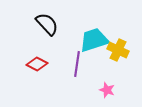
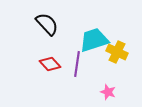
yellow cross: moved 1 px left, 2 px down
red diamond: moved 13 px right; rotated 20 degrees clockwise
pink star: moved 1 px right, 2 px down
